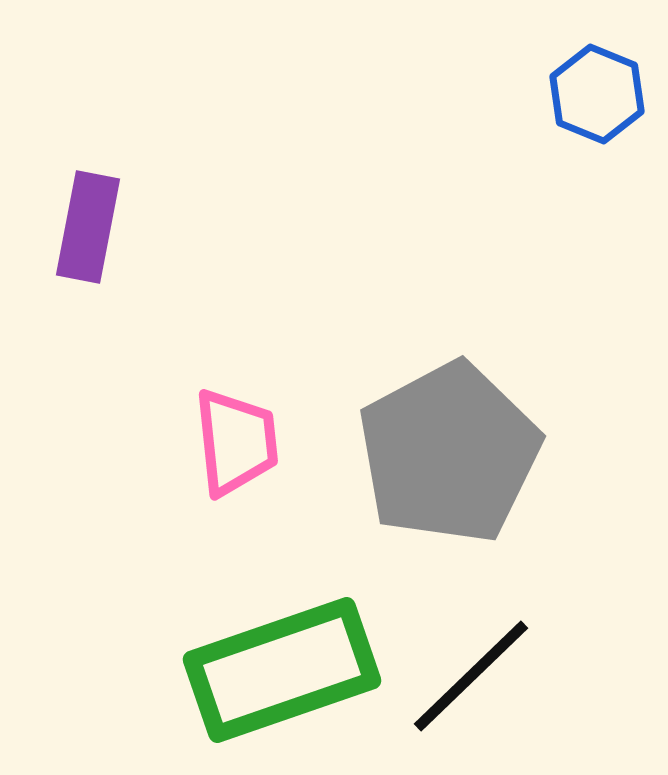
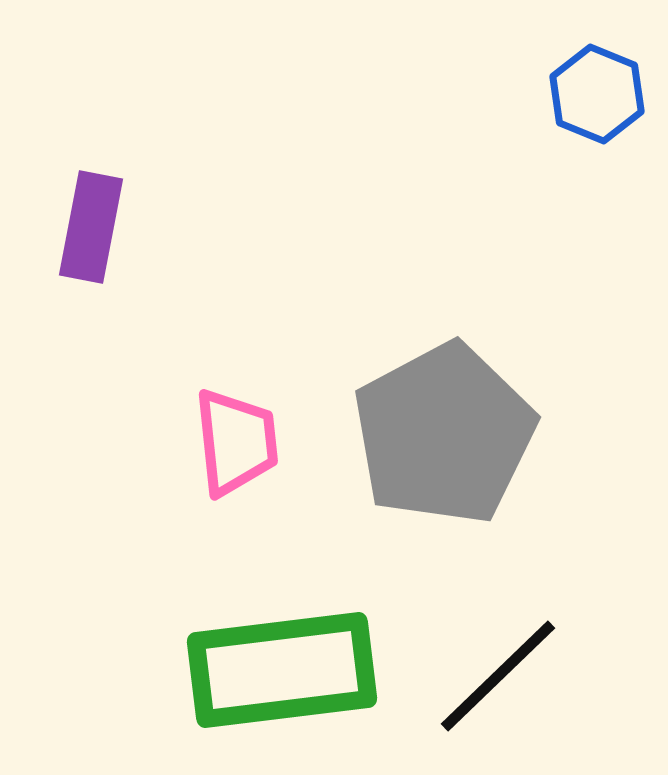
purple rectangle: moved 3 px right
gray pentagon: moved 5 px left, 19 px up
green rectangle: rotated 12 degrees clockwise
black line: moved 27 px right
